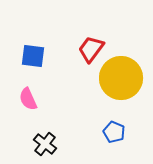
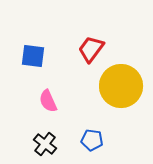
yellow circle: moved 8 px down
pink semicircle: moved 20 px right, 2 px down
blue pentagon: moved 22 px left, 8 px down; rotated 15 degrees counterclockwise
